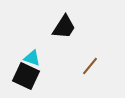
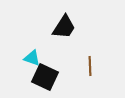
brown line: rotated 42 degrees counterclockwise
black square: moved 19 px right, 1 px down
